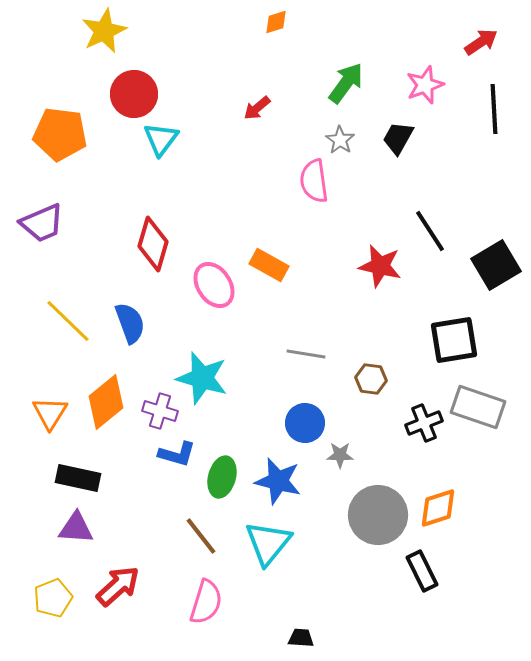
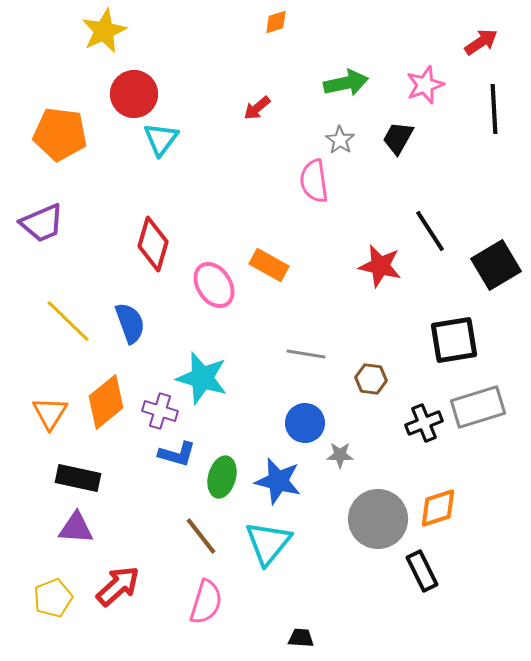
green arrow at (346, 83): rotated 42 degrees clockwise
gray rectangle at (478, 407): rotated 36 degrees counterclockwise
gray circle at (378, 515): moved 4 px down
